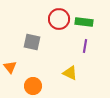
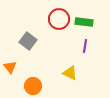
gray square: moved 4 px left, 1 px up; rotated 24 degrees clockwise
